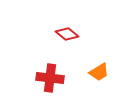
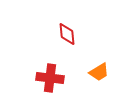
red diamond: rotated 45 degrees clockwise
